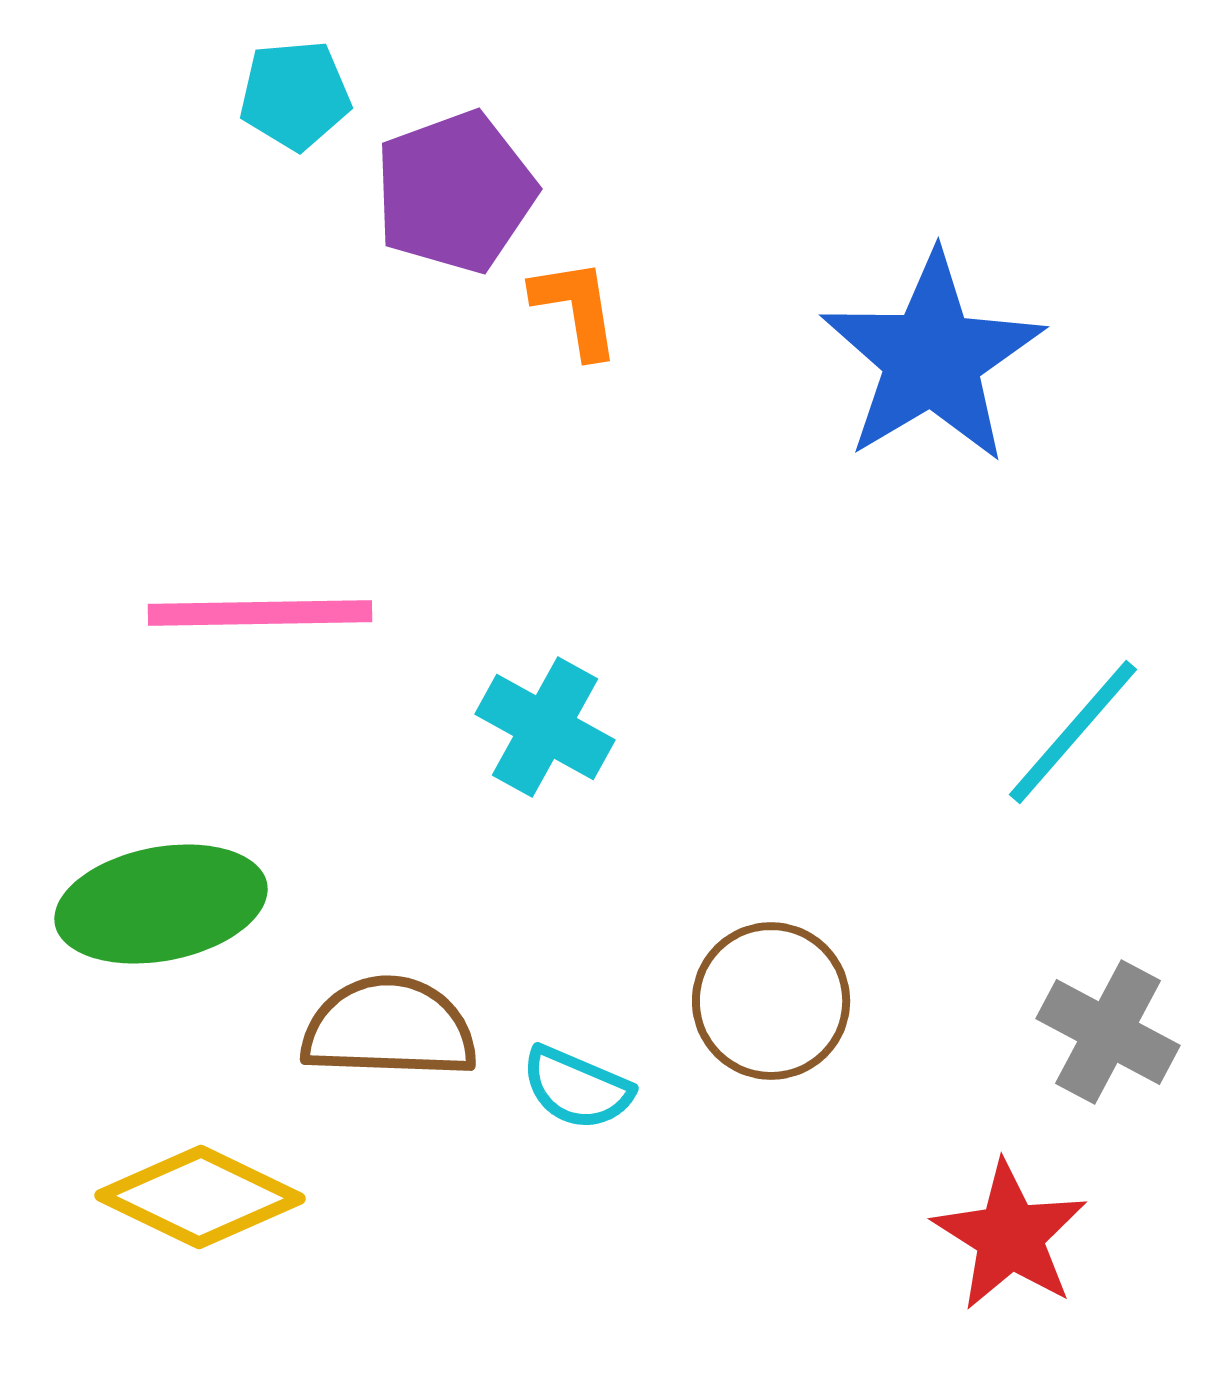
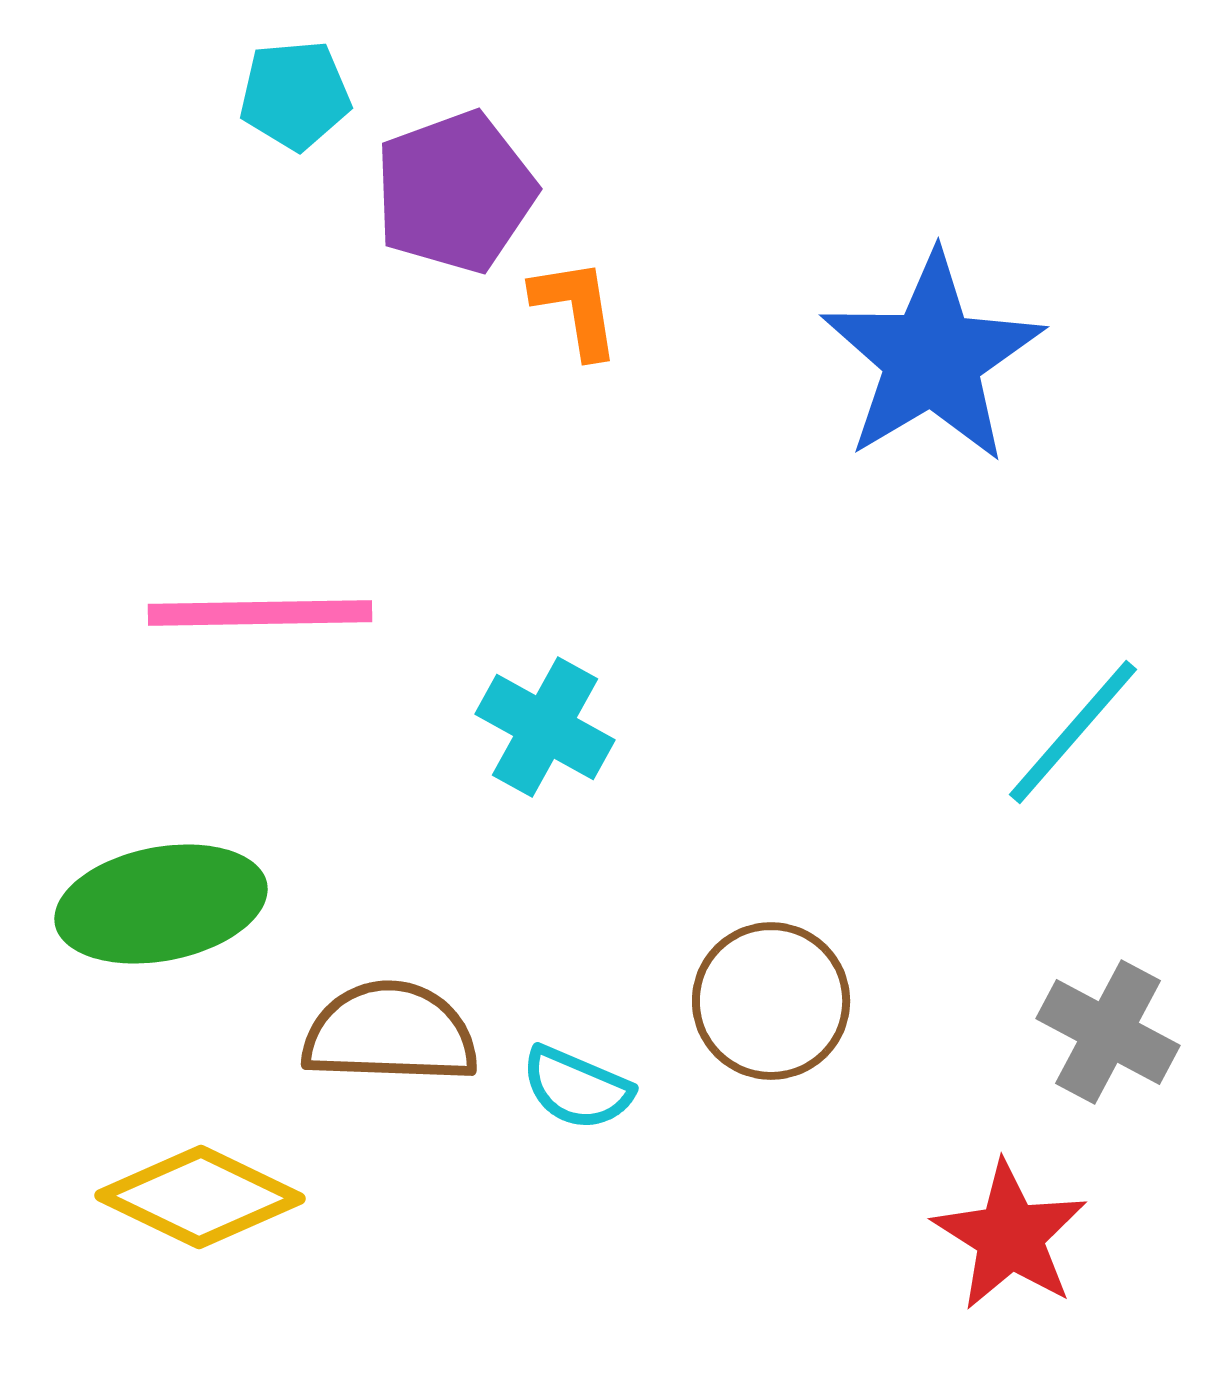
brown semicircle: moved 1 px right, 5 px down
